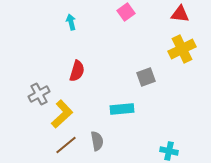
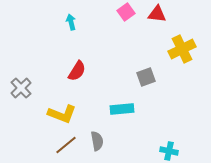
red triangle: moved 23 px left
red semicircle: rotated 15 degrees clockwise
gray cross: moved 18 px left, 6 px up; rotated 15 degrees counterclockwise
yellow L-shape: rotated 64 degrees clockwise
